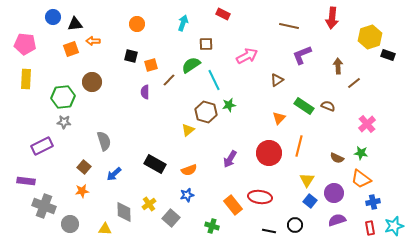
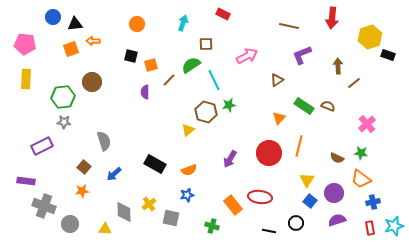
gray square at (171, 218): rotated 30 degrees counterclockwise
black circle at (295, 225): moved 1 px right, 2 px up
